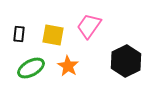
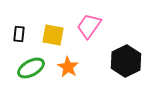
orange star: moved 1 px down
